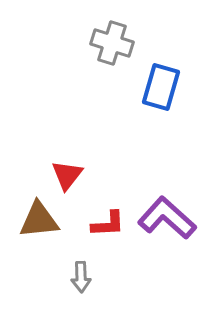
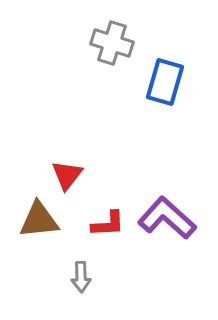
blue rectangle: moved 4 px right, 5 px up
